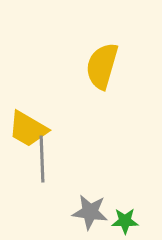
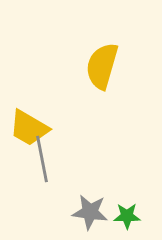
yellow trapezoid: moved 1 px right, 1 px up
gray line: rotated 9 degrees counterclockwise
green star: moved 2 px right, 5 px up
